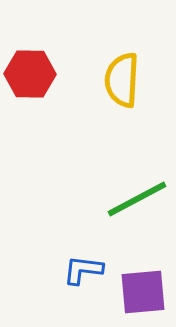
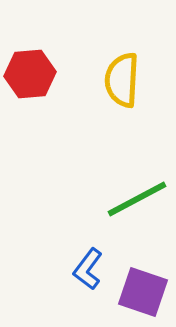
red hexagon: rotated 6 degrees counterclockwise
blue L-shape: moved 5 px right, 1 px up; rotated 60 degrees counterclockwise
purple square: rotated 24 degrees clockwise
